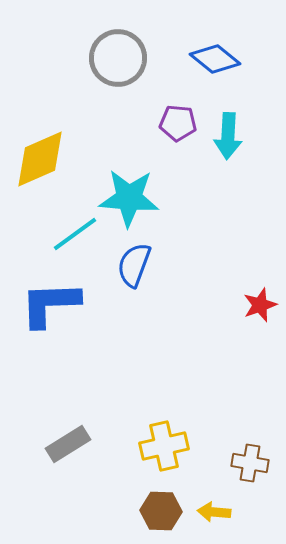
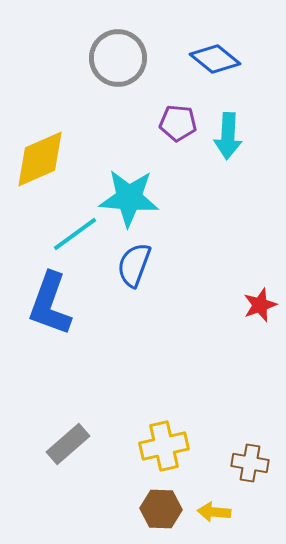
blue L-shape: rotated 68 degrees counterclockwise
gray rectangle: rotated 9 degrees counterclockwise
brown hexagon: moved 2 px up
